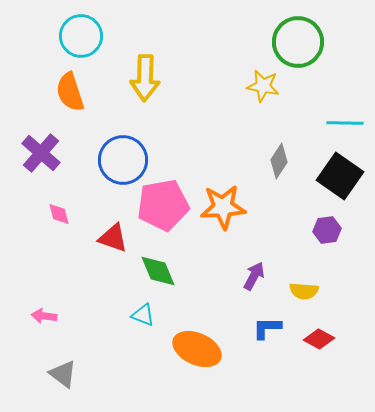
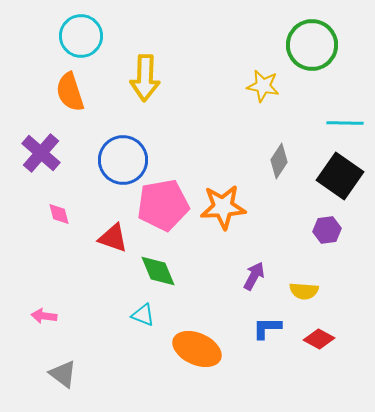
green circle: moved 14 px right, 3 px down
